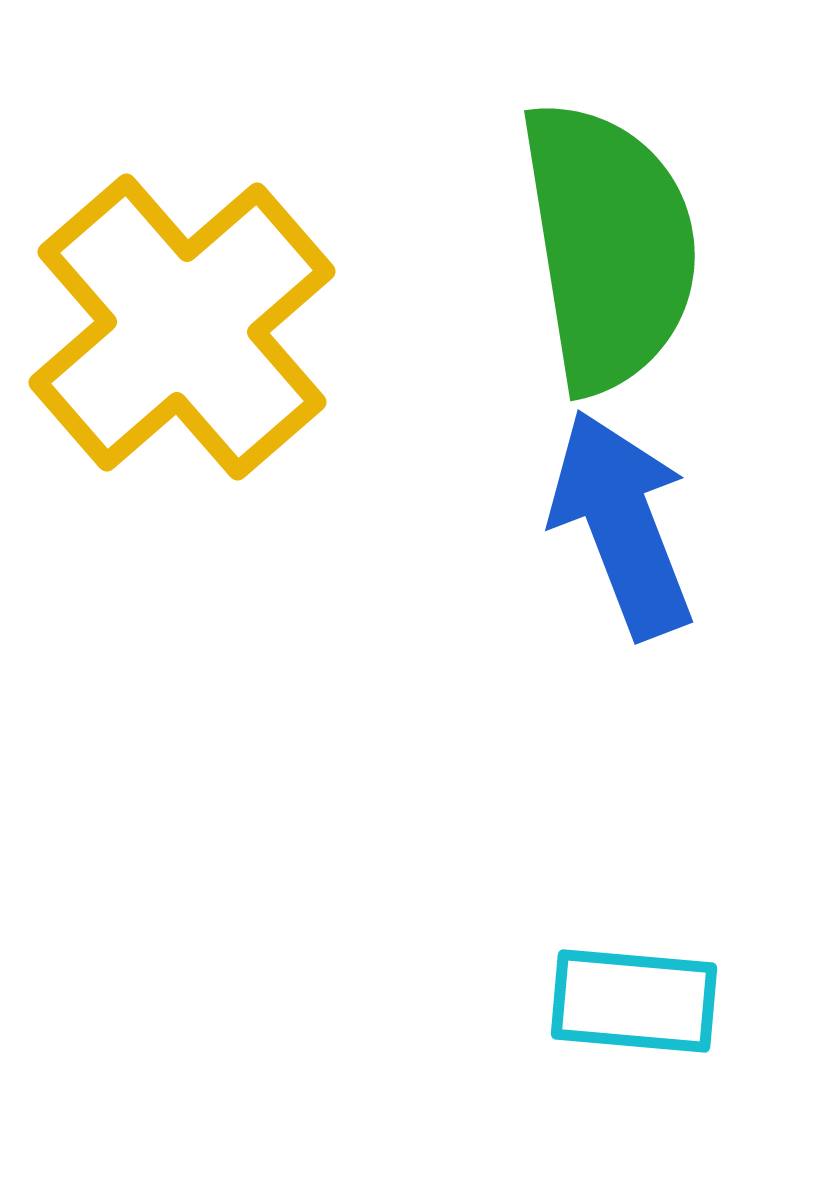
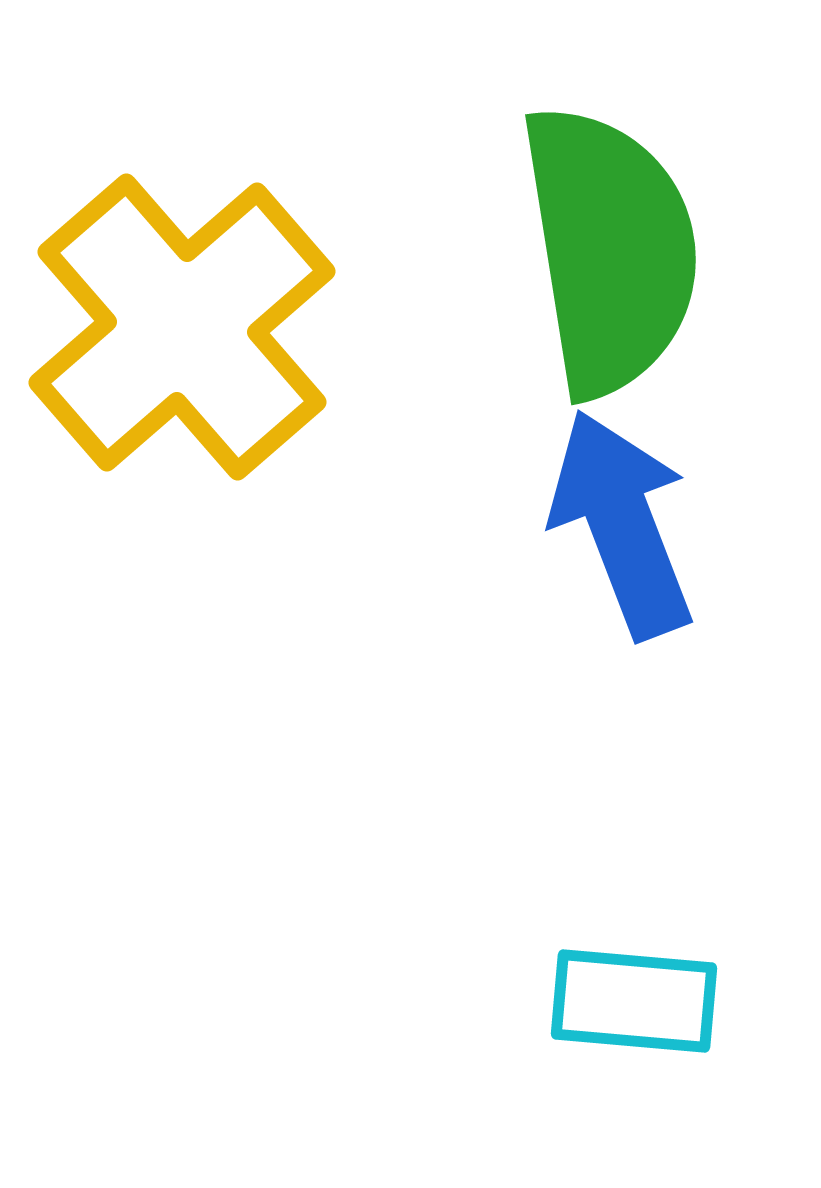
green semicircle: moved 1 px right, 4 px down
